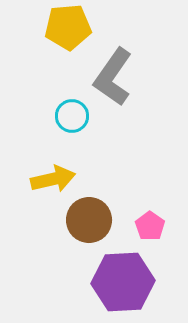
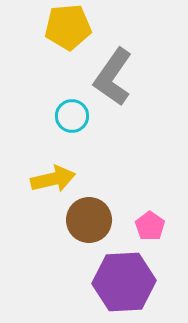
purple hexagon: moved 1 px right
